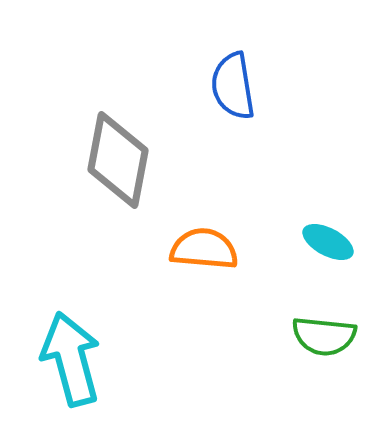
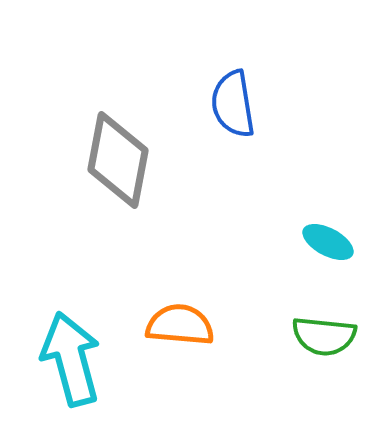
blue semicircle: moved 18 px down
orange semicircle: moved 24 px left, 76 px down
